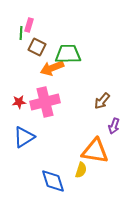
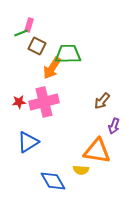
green line: rotated 64 degrees clockwise
brown square: moved 1 px up
orange arrow: rotated 35 degrees counterclockwise
pink cross: moved 1 px left
blue triangle: moved 4 px right, 5 px down
orange triangle: moved 2 px right
yellow semicircle: rotated 77 degrees clockwise
blue diamond: rotated 12 degrees counterclockwise
